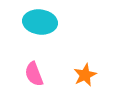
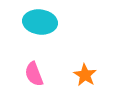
orange star: rotated 15 degrees counterclockwise
